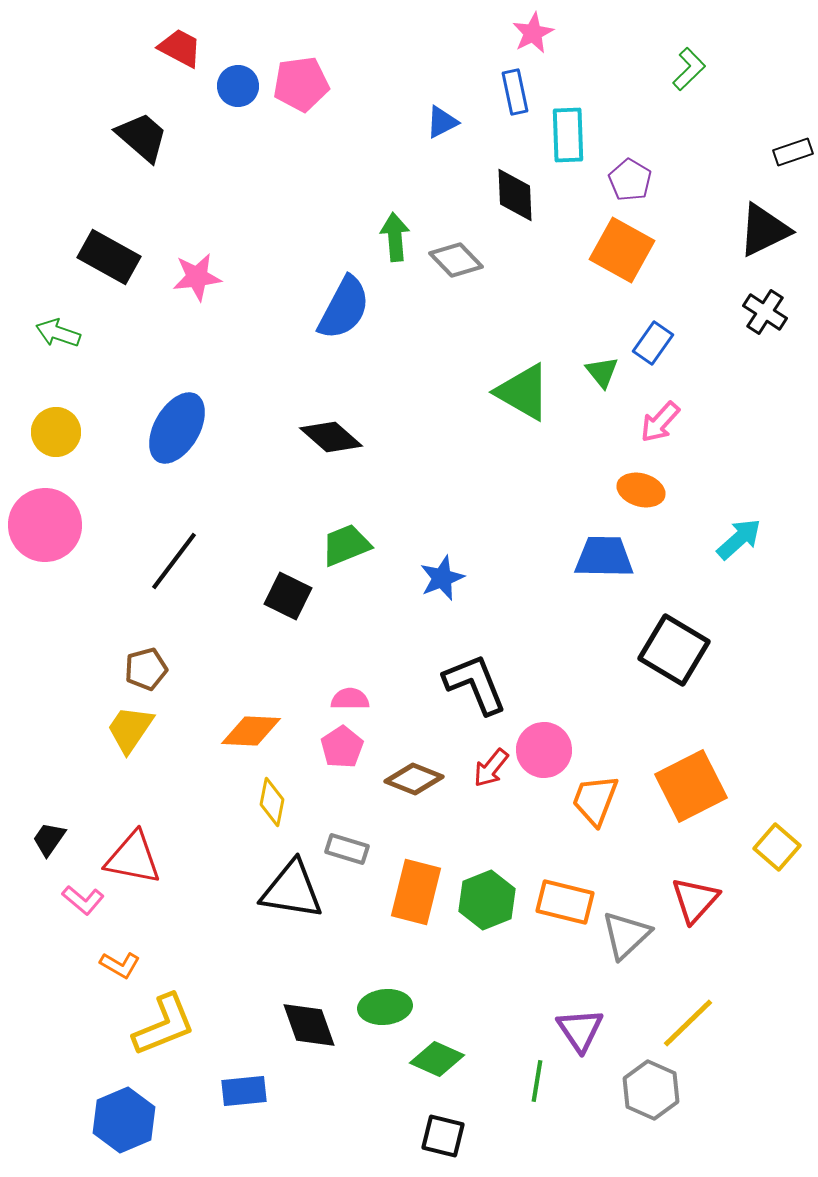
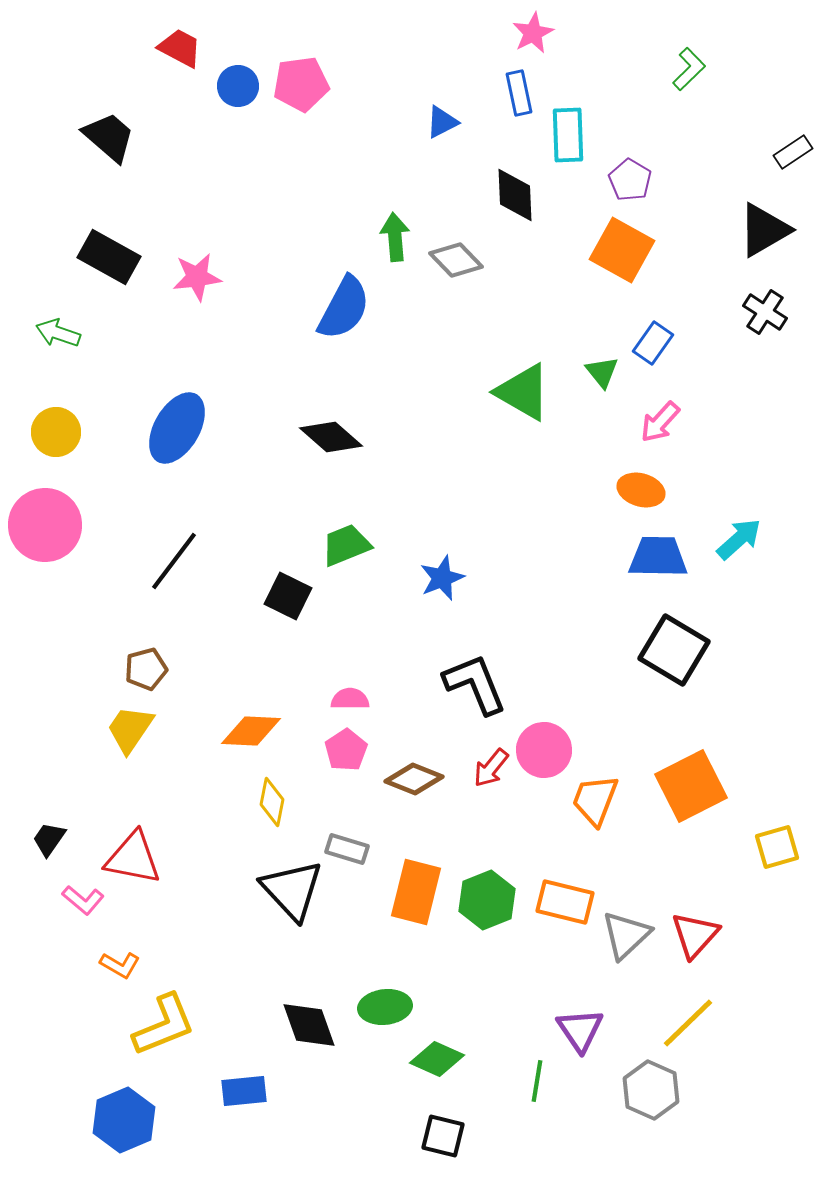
blue rectangle at (515, 92): moved 4 px right, 1 px down
black trapezoid at (142, 137): moved 33 px left
black rectangle at (793, 152): rotated 15 degrees counterclockwise
black triangle at (764, 230): rotated 4 degrees counterclockwise
blue trapezoid at (604, 557): moved 54 px right
pink pentagon at (342, 747): moved 4 px right, 3 px down
yellow square at (777, 847): rotated 33 degrees clockwise
black triangle at (292, 890): rotated 38 degrees clockwise
red triangle at (695, 900): moved 35 px down
